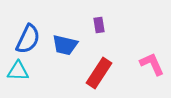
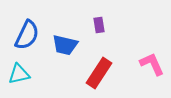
blue semicircle: moved 1 px left, 4 px up
cyan triangle: moved 1 px right, 3 px down; rotated 15 degrees counterclockwise
